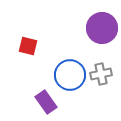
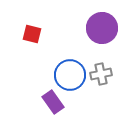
red square: moved 4 px right, 12 px up
purple rectangle: moved 7 px right
